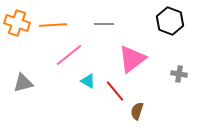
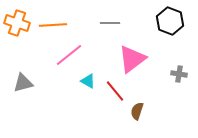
gray line: moved 6 px right, 1 px up
